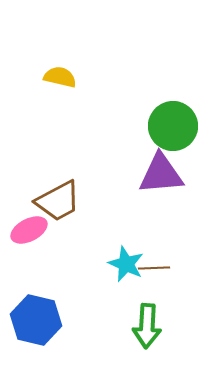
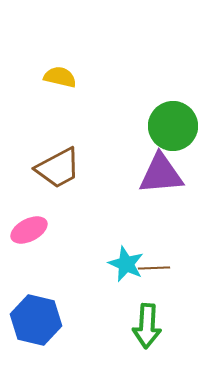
brown trapezoid: moved 33 px up
